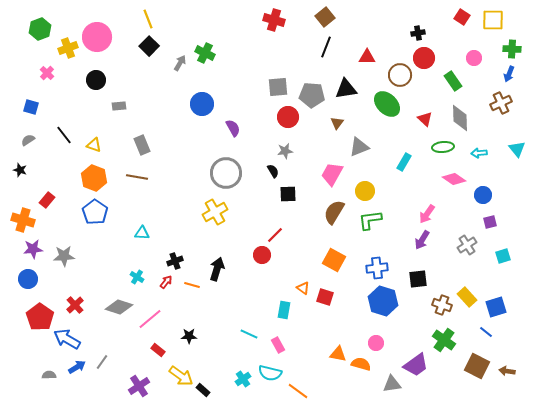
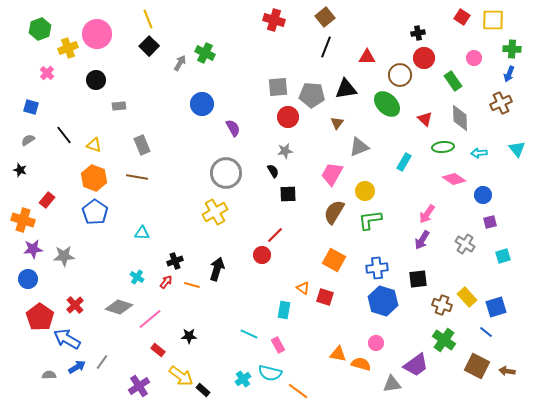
pink circle at (97, 37): moved 3 px up
gray cross at (467, 245): moved 2 px left, 1 px up; rotated 24 degrees counterclockwise
